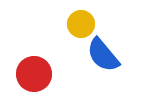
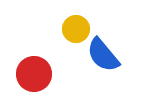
yellow circle: moved 5 px left, 5 px down
